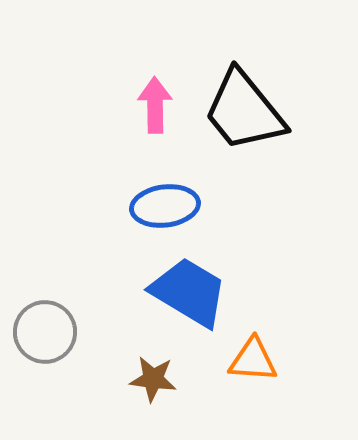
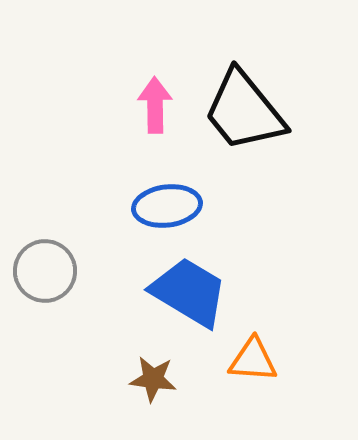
blue ellipse: moved 2 px right
gray circle: moved 61 px up
